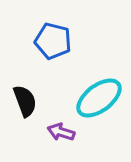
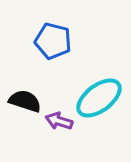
black semicircle: rotated 52 degrees counterclockwise
purple arrow: moved 2 px left, 11 px up
